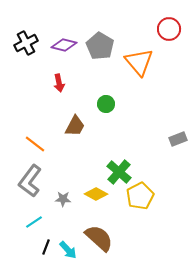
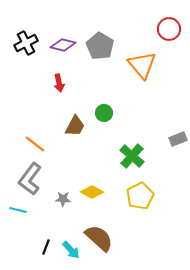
purple diamond: moved 1 px left
orange triangle: moved 3 px right, 3 px down
green circle: moved 2 px left, 9 px down
green cross: moved 13 px right, 16 px up
gray L-shape: moved 2 px up
yellow diamond: moved 4 px left, 2 px up
cyan line: moved 16 px left, 12 px up; rotated 48 degrees clockwise
cyan arrow: moved 3 px right
